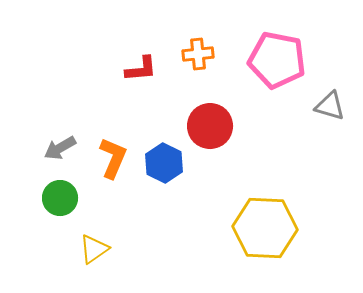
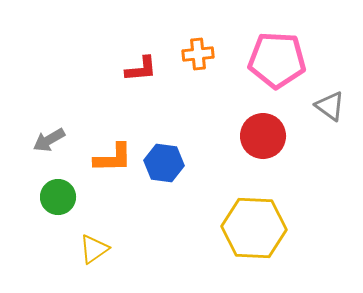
pink pentagon: rotated 8 degrees counterclockwise
gray triangle: rotated 20 degrees clockwise
red circle: moved 53 px right, 10 px down
gray arrow: moved 11 px left, 8 px up
orange L-shape: rotated 66 degrees clockwise
blue hexagon: rotated 18 degrees counterclockwise
green circle: moved 2 px left, 1 px up
yellow hexagon: moved 11 px left
